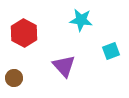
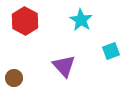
cyan star: rotated 25 degrees clockwise
red hexagon: moved 1 px right, 12 px up
